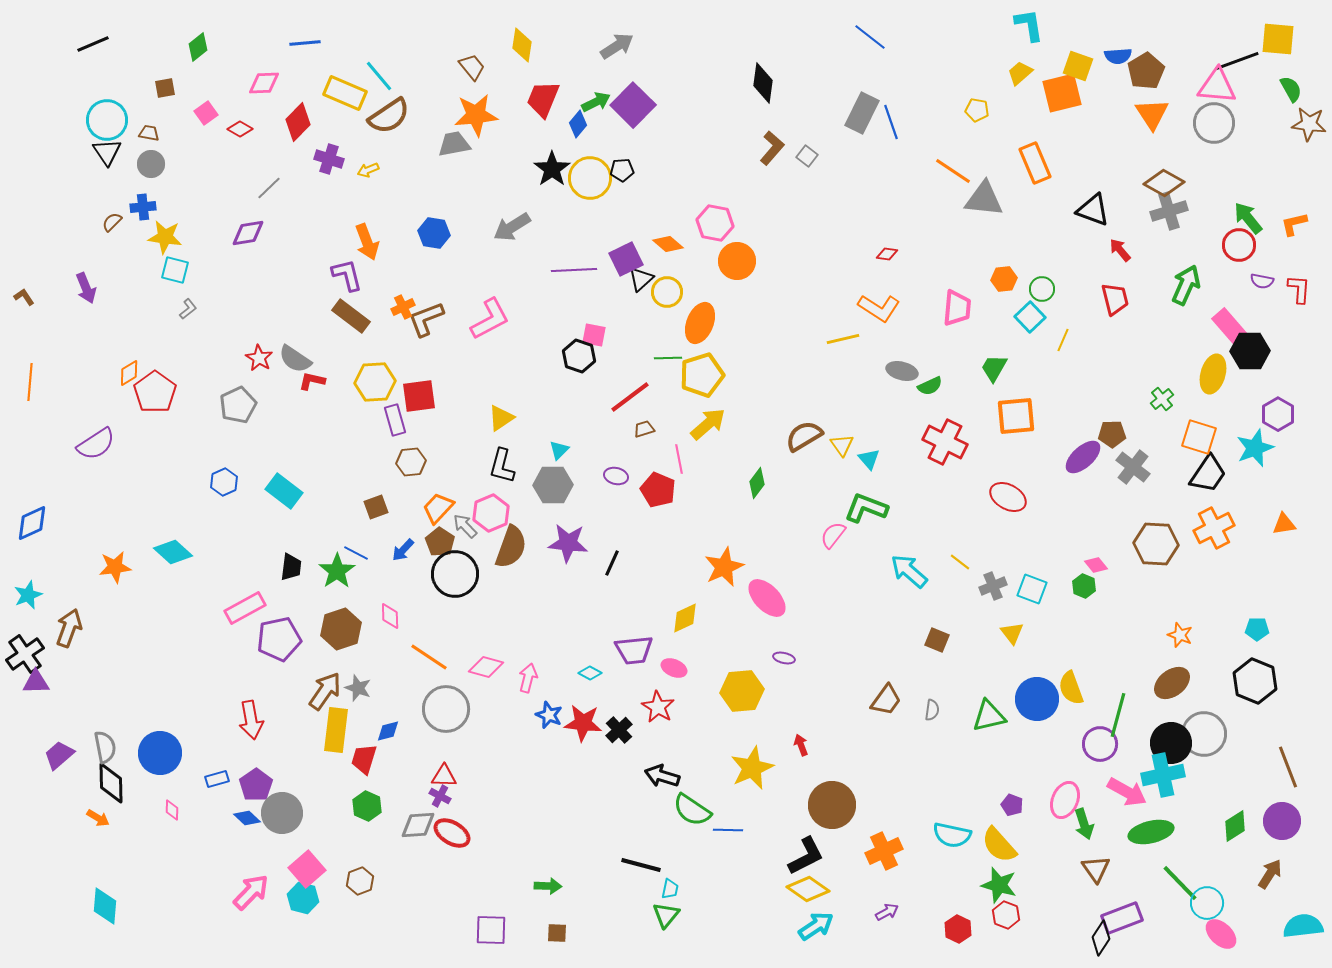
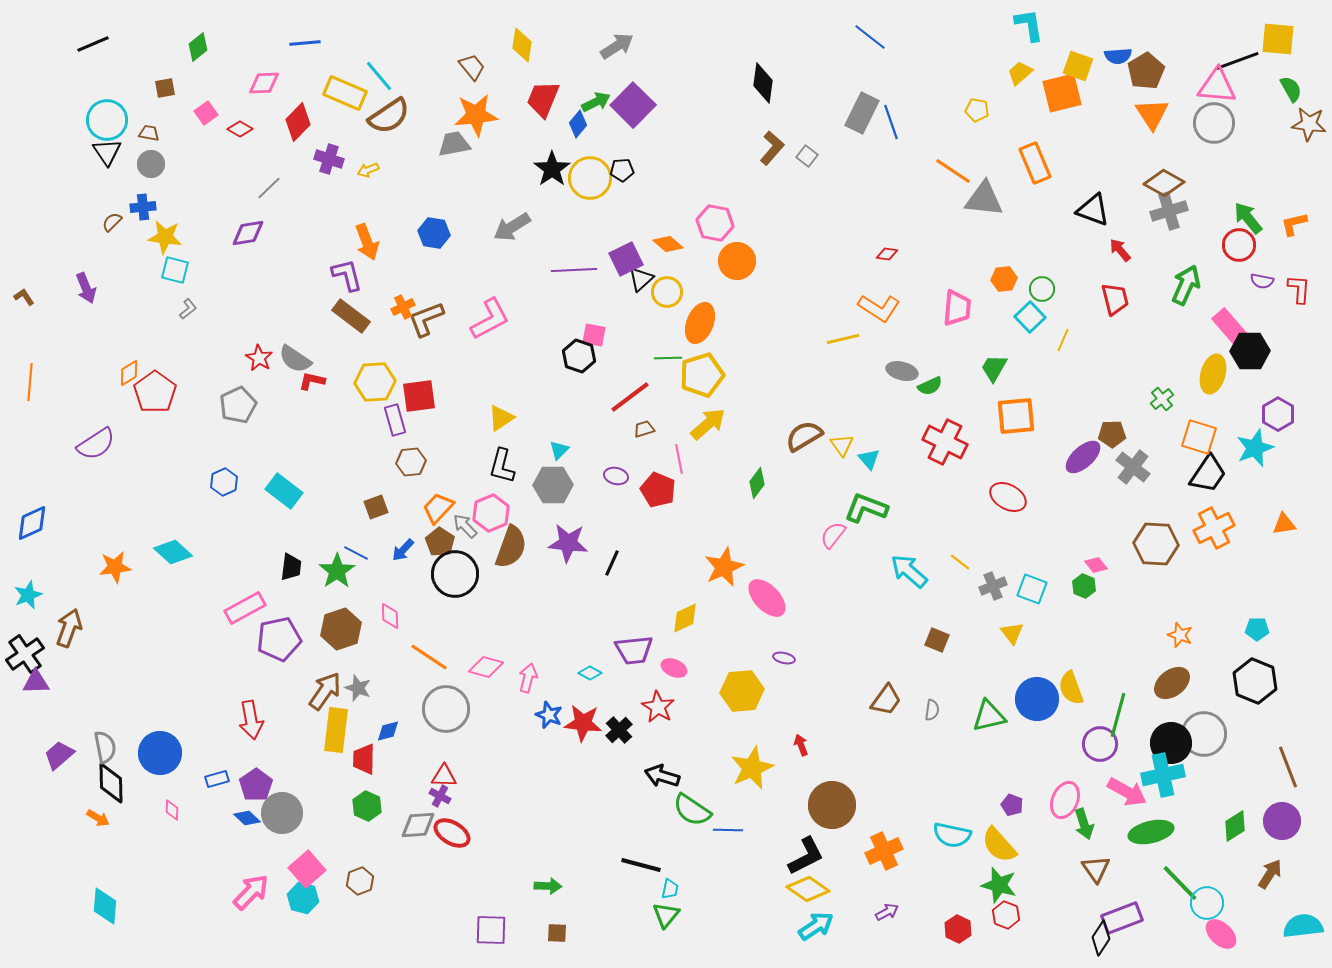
red trapezoid at (364, 759): rotated 16 degrees counterclockwise
